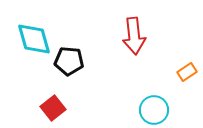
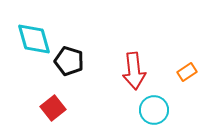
red arrow: moved 35 px down
black pentagon: rotated 12 degrees clockwise
